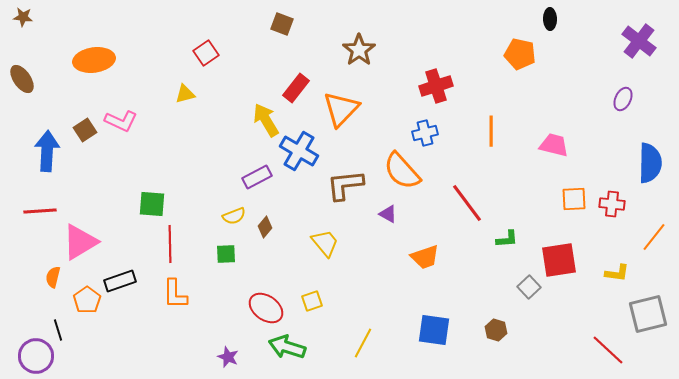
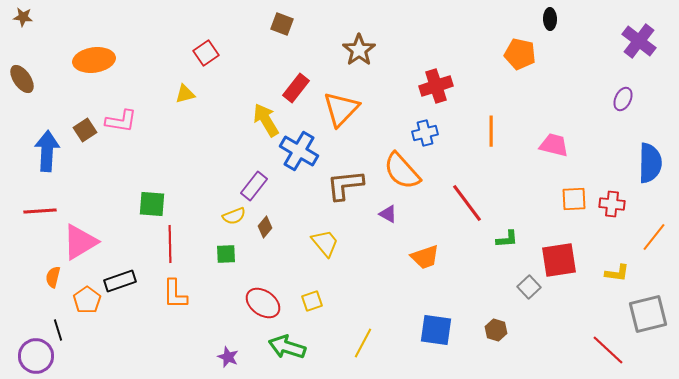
pink L-shape at (121, 121): rotated 16 degrees counterclockwise
purple rectangle at (257, 177): moved 3 px left, 9 px down; rotated 24 degrees counterclockwise
red ellipse at (266, 308): moved 3 px left, 5 px up
blue square at (434, 330): moved 2 px right
